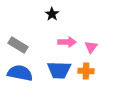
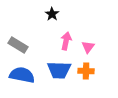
pink arrow: moved 1 px left, 1 px up; rotated 78 degrees counterclockwise
pink triangle: moved 3 px left
blue semicircle: moved 2 px right, 2 px down
